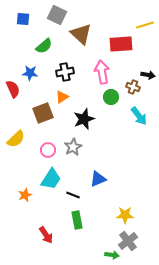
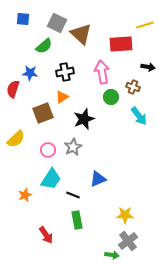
gray square: moved 8 px down
black arrow: moved 8 px up
red semicircle: rotated 138 degrees counterclockwise
